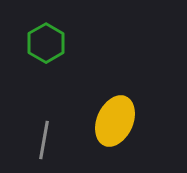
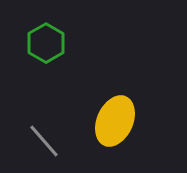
gray line: moved 1 px down; rotated 51 degrees counterclockwise
